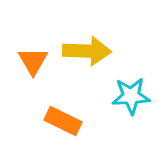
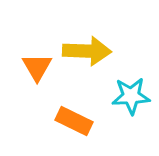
orange triangle: moved 4 px right, 6 px down
orange rectangle: moved 11 px right
